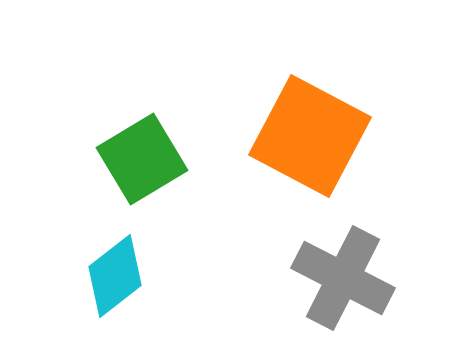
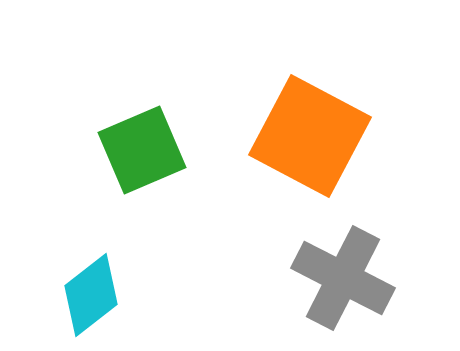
green square: moved 9 px up; rotated 8 degrees clockwise
cyan diamond: moved 24 px left, 19 px down
